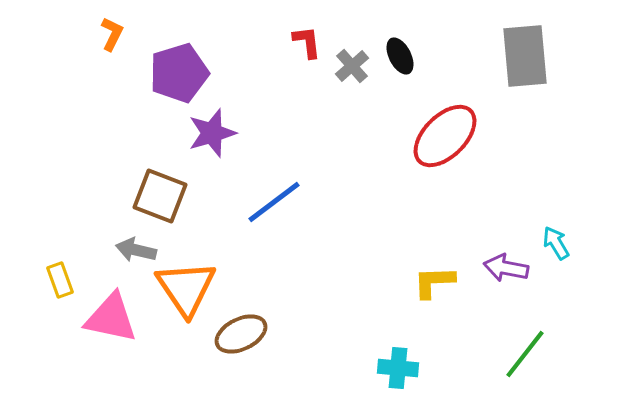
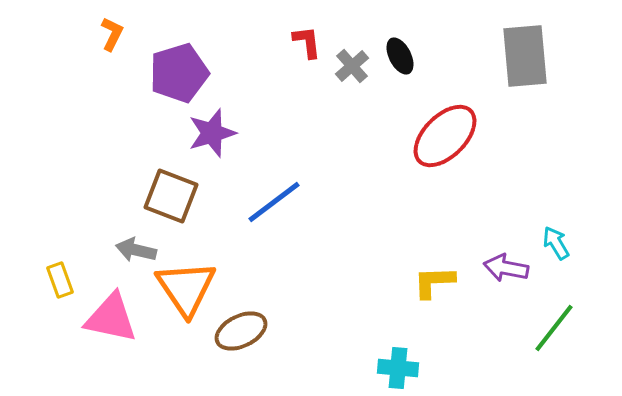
brown square: moved 11 px right
brown ellipse: moved 3 px up
green line: moved 29 px right, 26 px up
